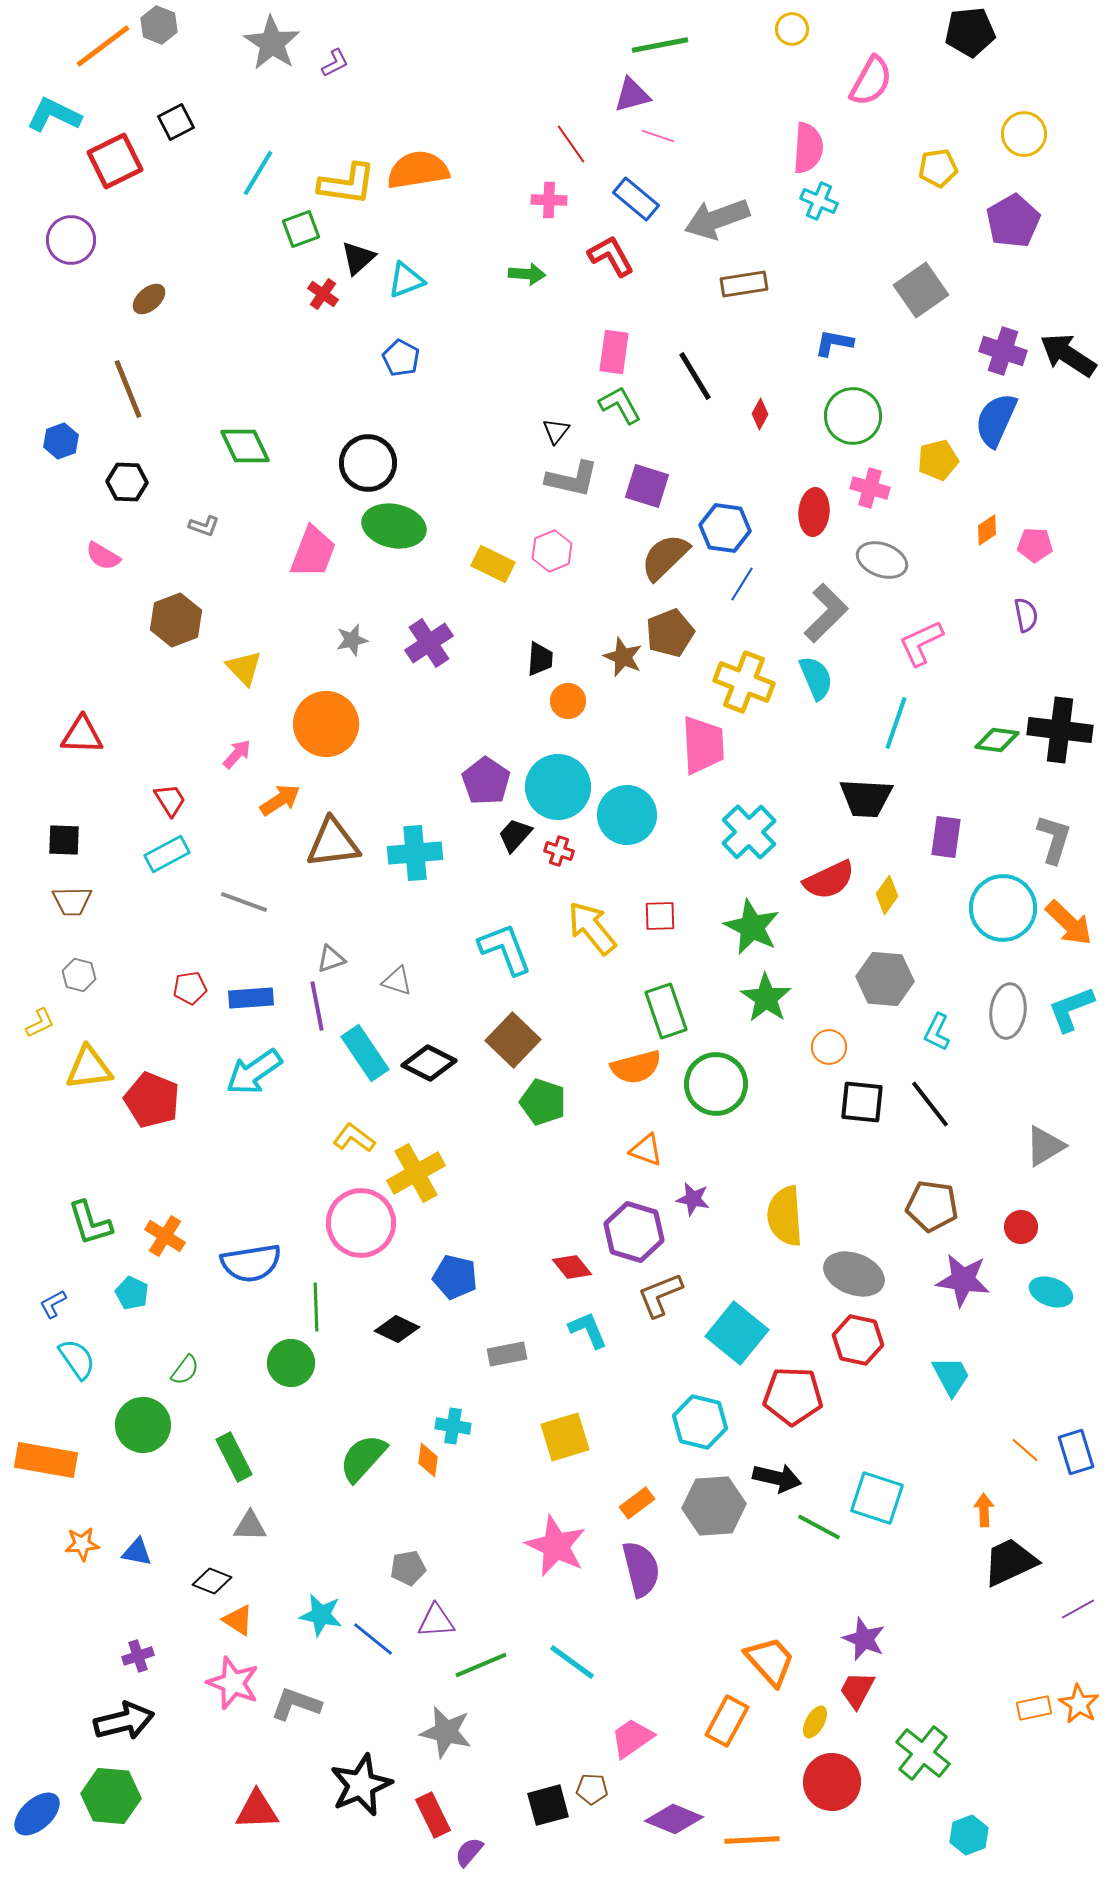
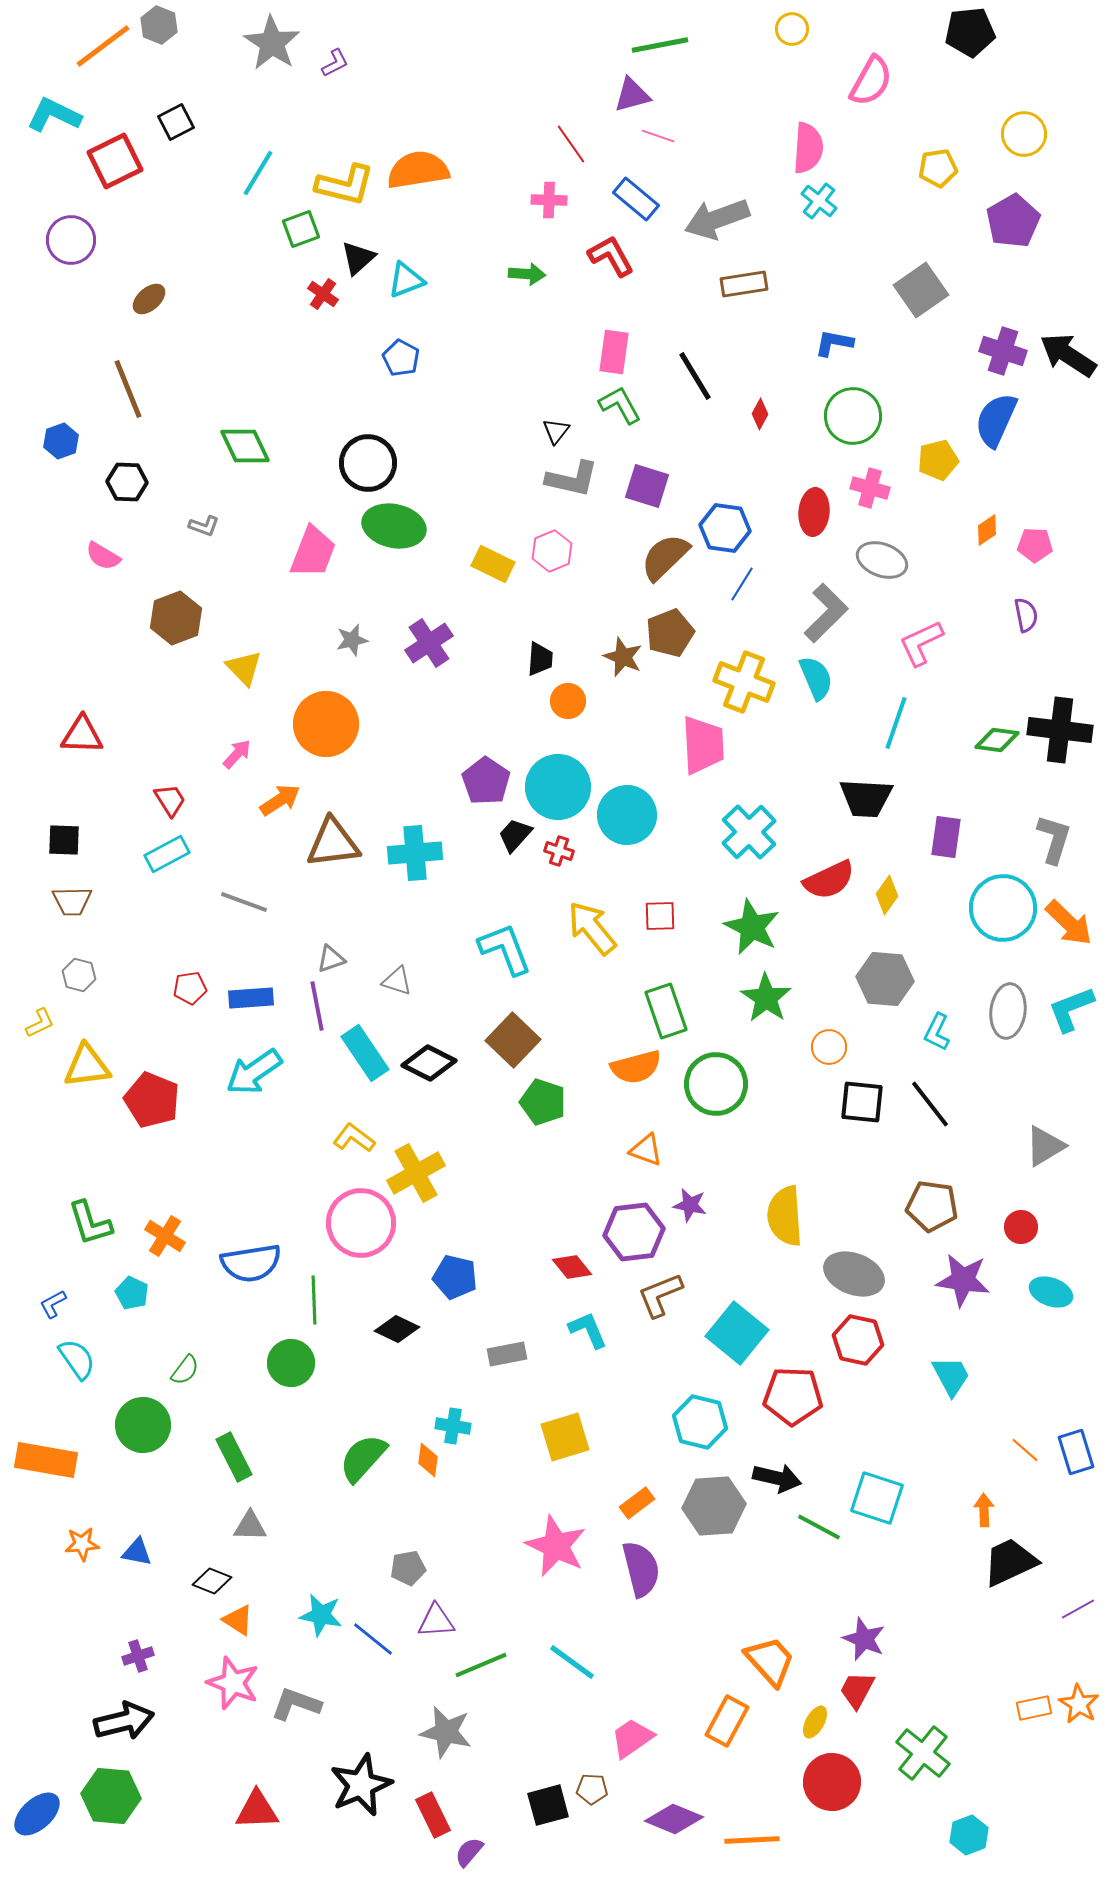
yellow L-shape at (347, 184): moved 2 px left, 1 px down; rotated 6 degrees clockwise
cyan cross at (819, 201): rotated 15 degrees clockwise
brown hexagon at (176, 620): moved 2 px up
yellow triangle at (89, 1068): moved 2 px left, 2 px up
purple star at (693, 1199): moved 3 px left, 6 px down
purple hexagon at (634, 1232): rotated 24 degrees counterclockwise
green line at (316, 1307): moved 2 px left, 7 px up
